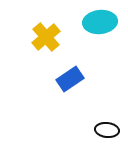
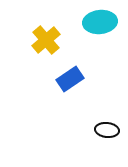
yellow cross: moved 3 px down
